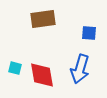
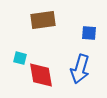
brown rectangle: moved 1 px down
cyan square: moved 5 px right, 10 px up
red diamond: moved 1 px left
